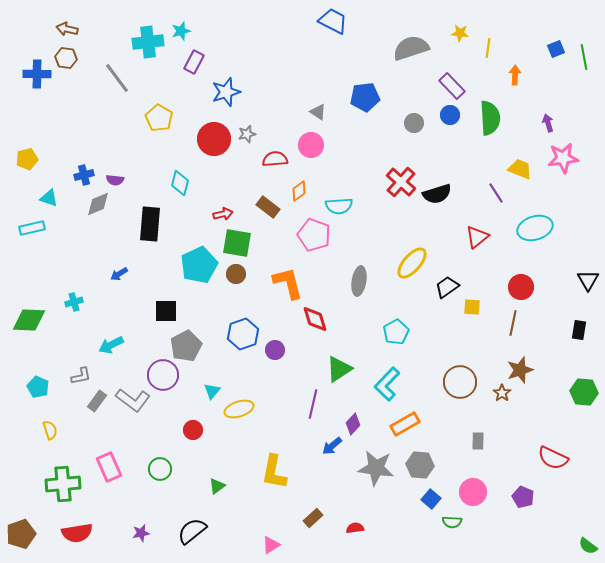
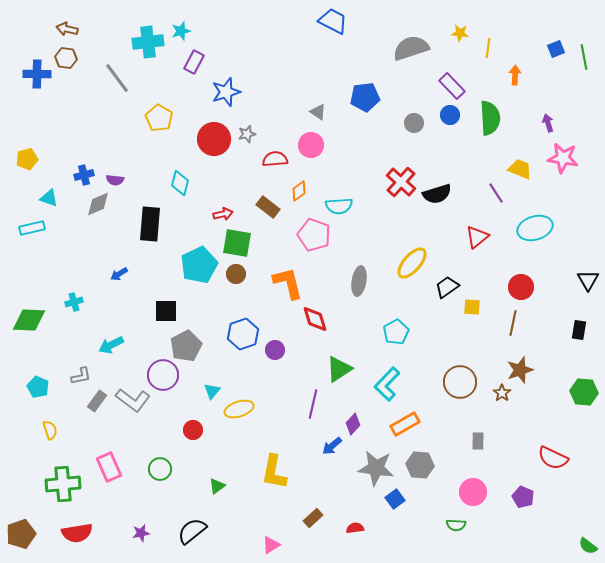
pink star at (563, 158): rotated 16 degrees clockwise
blue square at (431, 499): moved 36 px left; rotated 12 degrees clockwise
green semicircle at (452, 522): moved 4 px right, 3 px down
